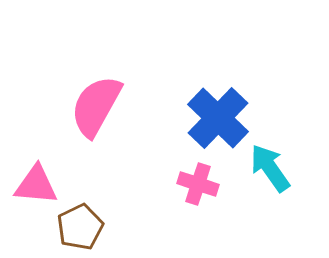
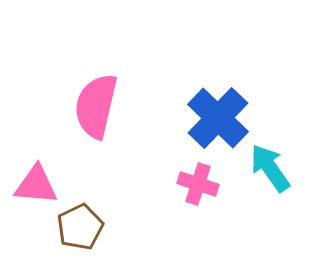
pink semicircle: rotated 16 degrees counterclockwise
